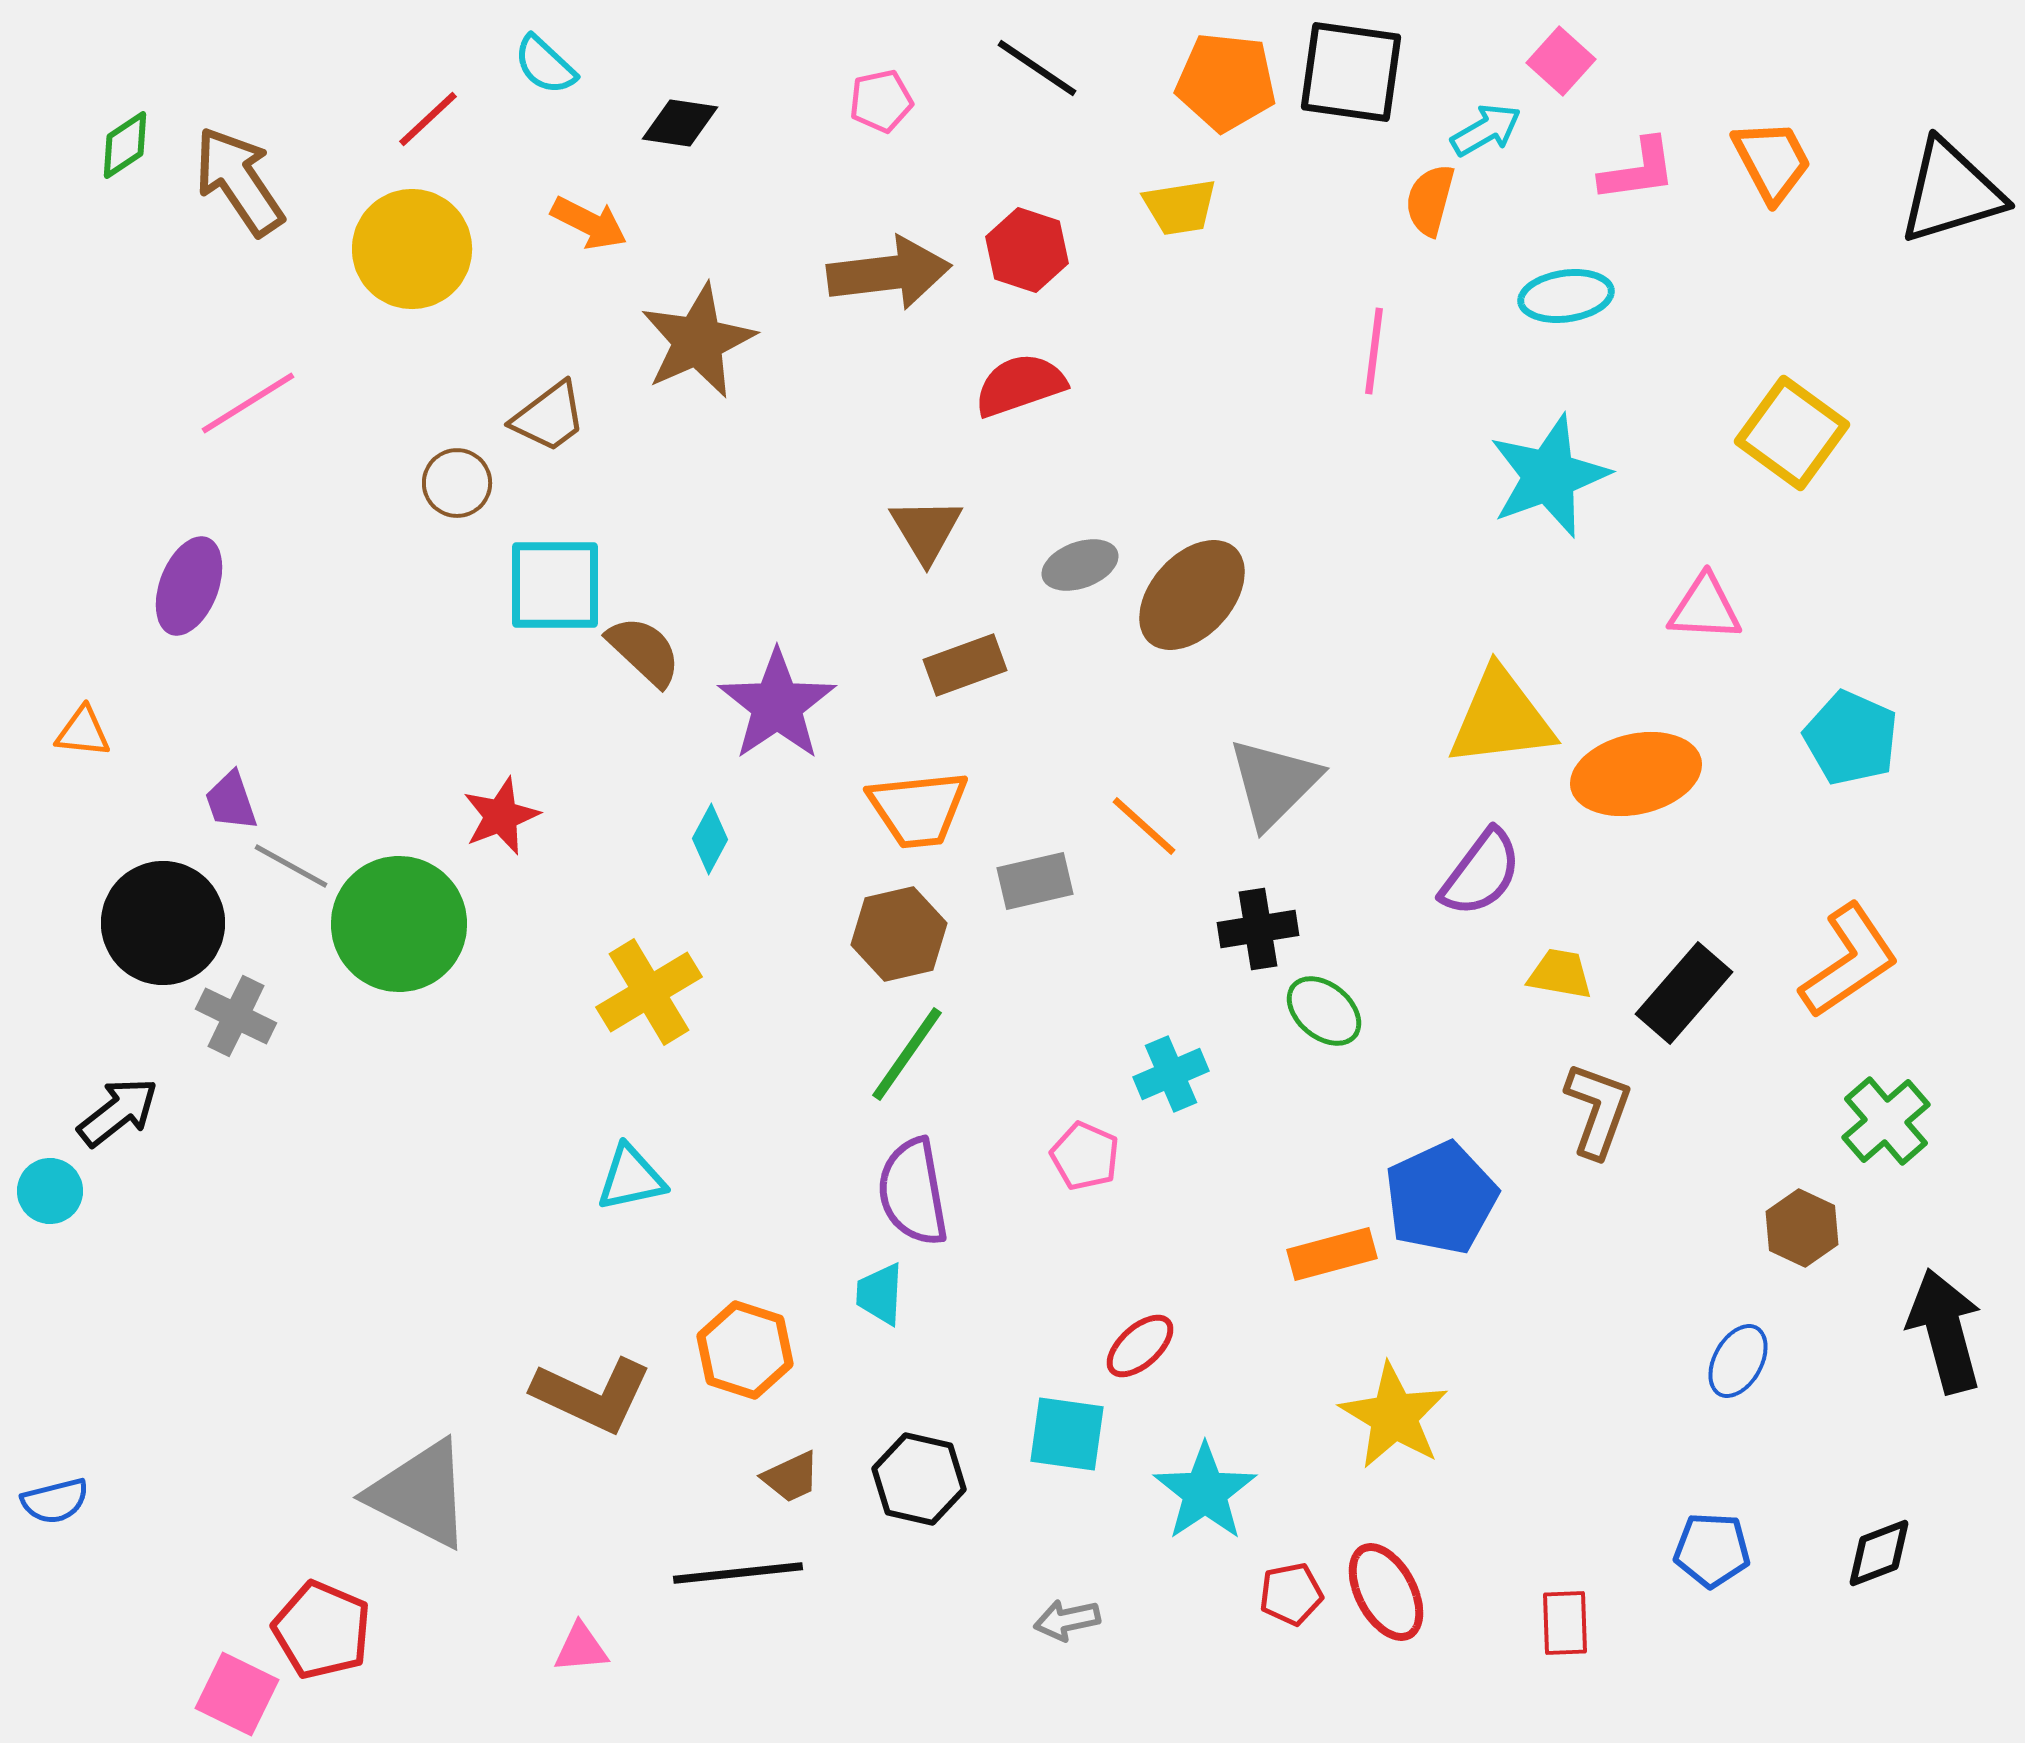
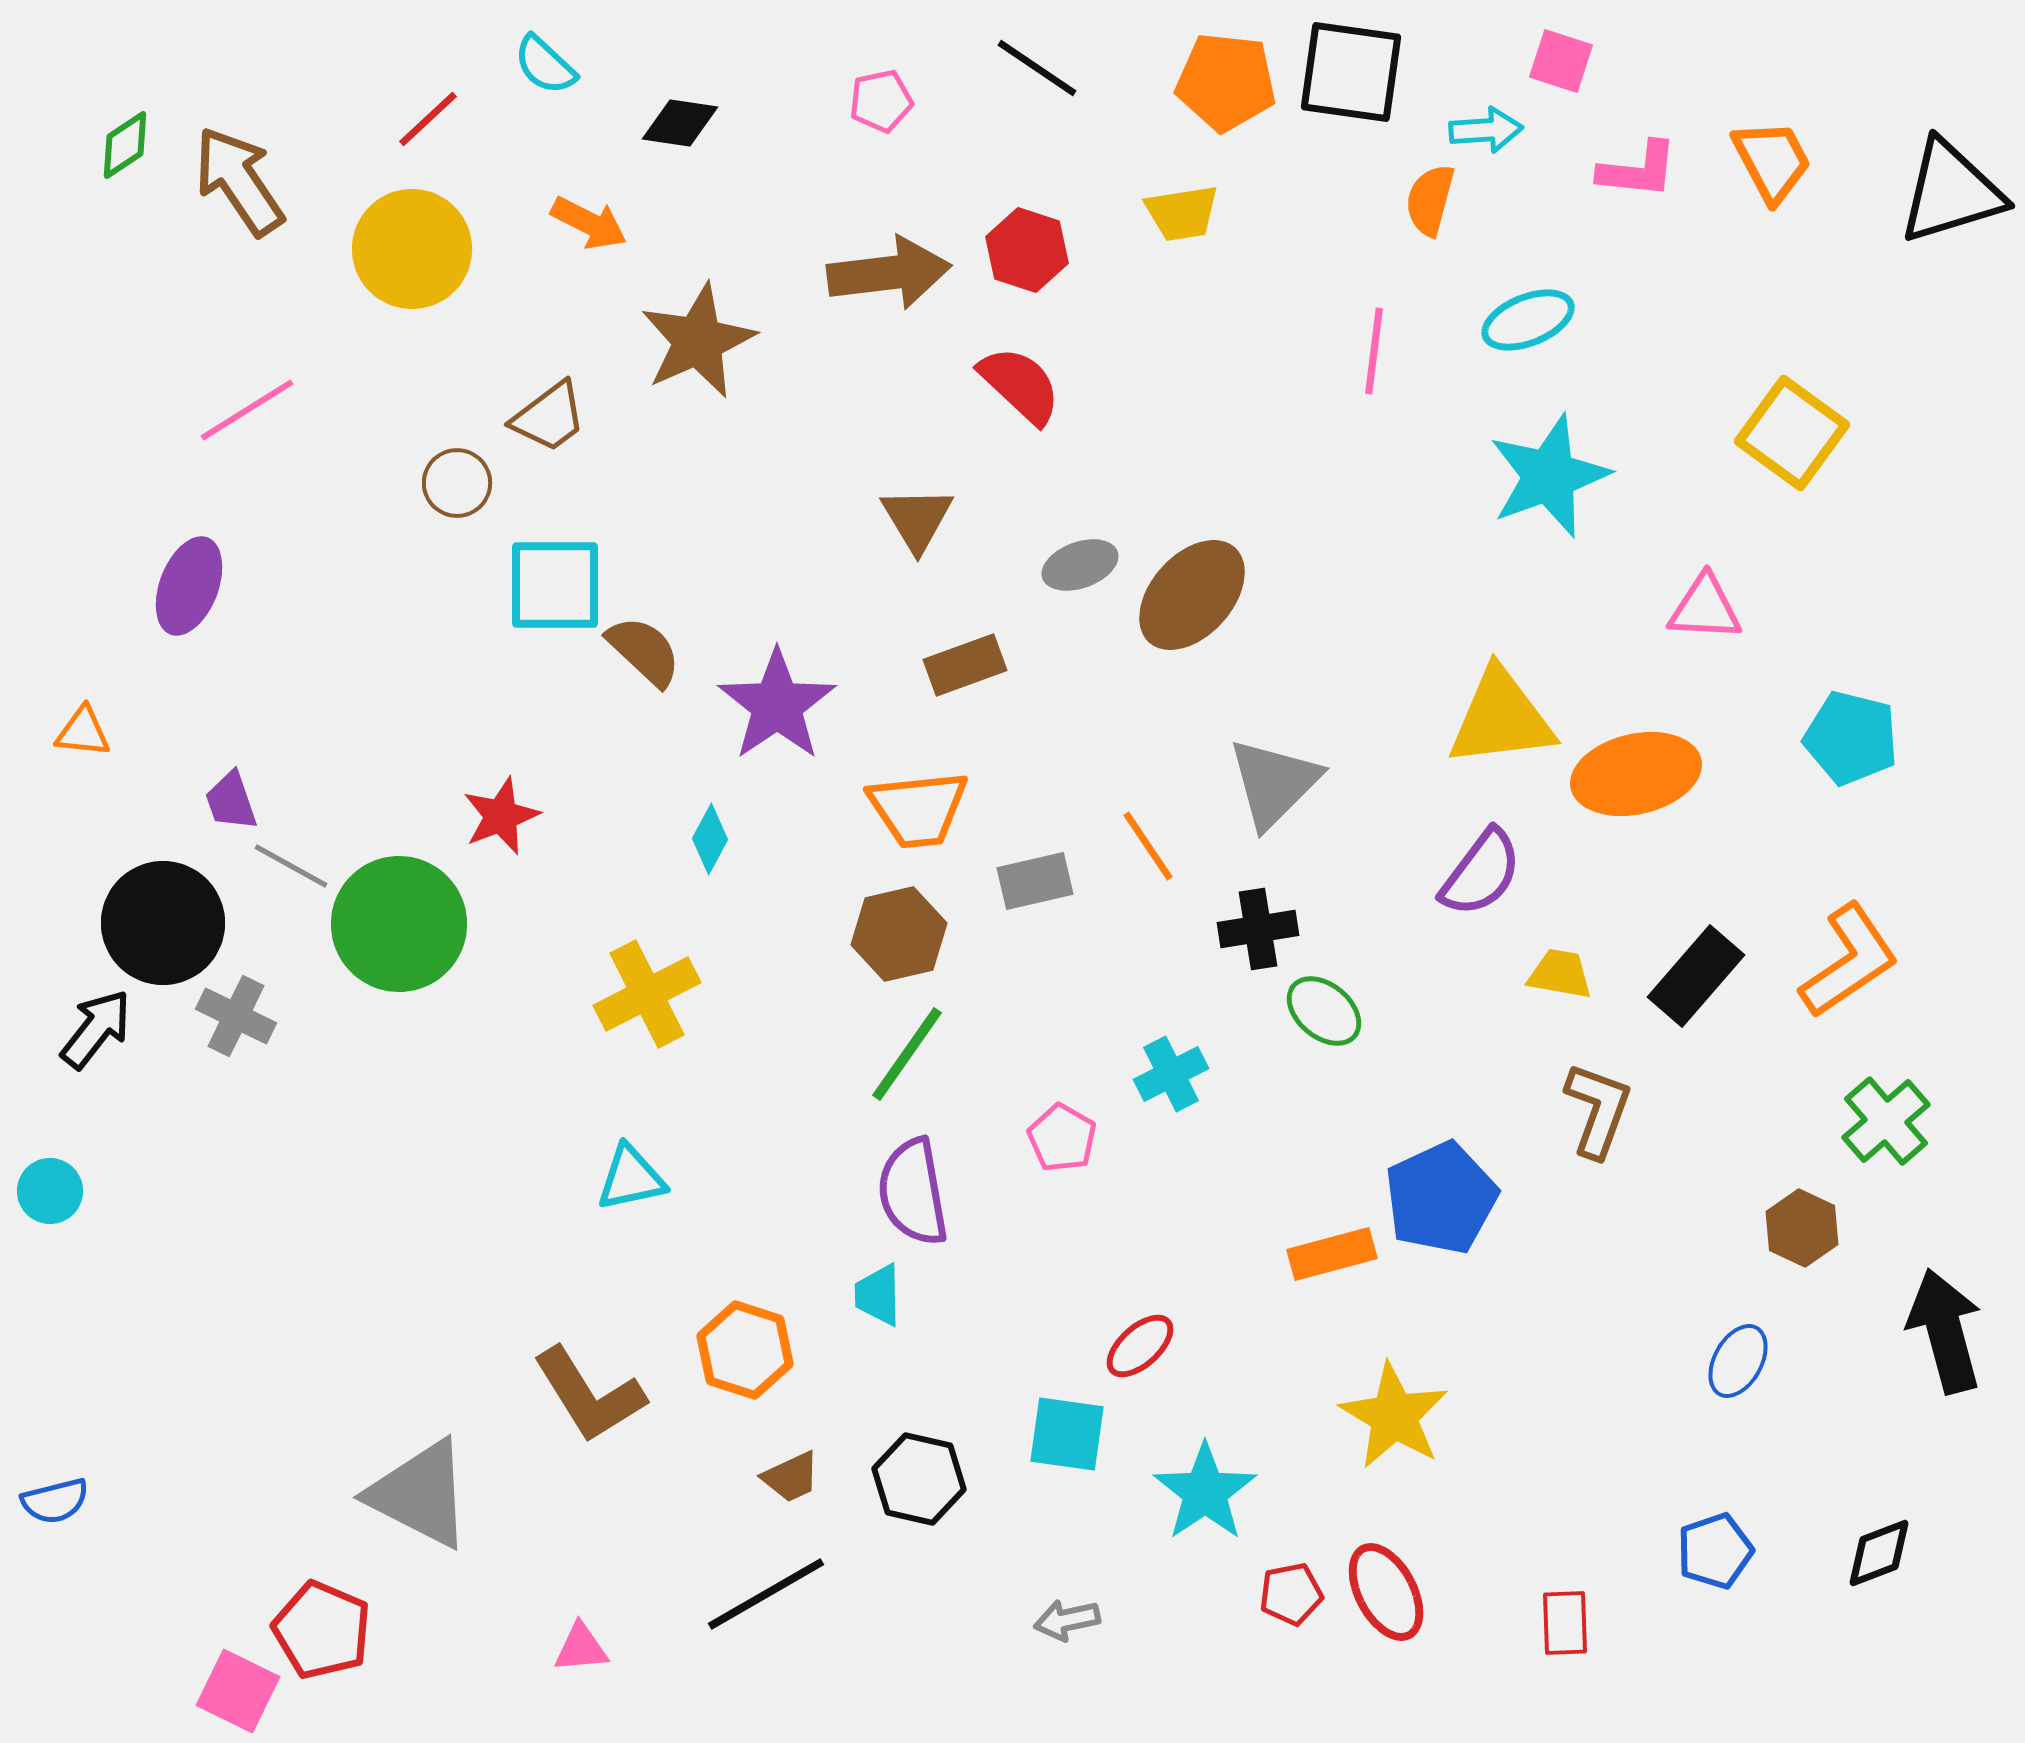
pink square at (1561, 61): rotated 24 degrees counterclockwise
cyan arrow at (1486, 130): rotated 26 degrees clockwise
pink L-shape at (1638, 170): rotated 14 degrees clockwise
yellow trapezoid at (1180, 207): moved 2 px right, 6 px down
cyan ellipse at (1566, 296): moved 38 px left, 24 px down; rotated 14 degrees counterclockwise
red semicircle at (1020, 385): rotated 62 degrees clockwise
pink line at (248, 403): moved 1 px left, 7 px down
brown triangle at (926, 530): moved 9 px left, 11 px up
cyan pentagon at (1851, 738): rotated 10 degrees counterclockwise
orange line at (1144, 826): moved 4 px right, 20 px down; rotated 14 degrees clockwise
yellow cross at (649, 992): moved 2 px left, 2 px down; rotated 4 degrees clockwise
black rectangle at (1684, 993): moved 12 px right, 17 px up
cyan cross at (1171, 1074): rotated 4 degrees counterclockwise
black arrow at (118, 1112): moved 22 px left, 83 px up; rotated 14 degrees counterclockwise
pink pentagon at (1085, 1156): moved 23 px left, 18 px up; rotated 6 degrees clockwise
cyan trapezoid at (880, 1294): moved 2 px left, 1 px down; rotated 4 degrees counterclockwise
brown L-shape at (592, 1395): moved 3 px left; rotated 33 degrees clockwise
blue pentagon at (1712, 1550): moved 3 px right, 1 px down; rotated 22 degrees counterclockwise
black line at (738, 1573): moved 28 px right, 21 px down; rotated 24 degrees counterclockwise
pink square at (237, 1694): moved 1 px right, 3 px up
